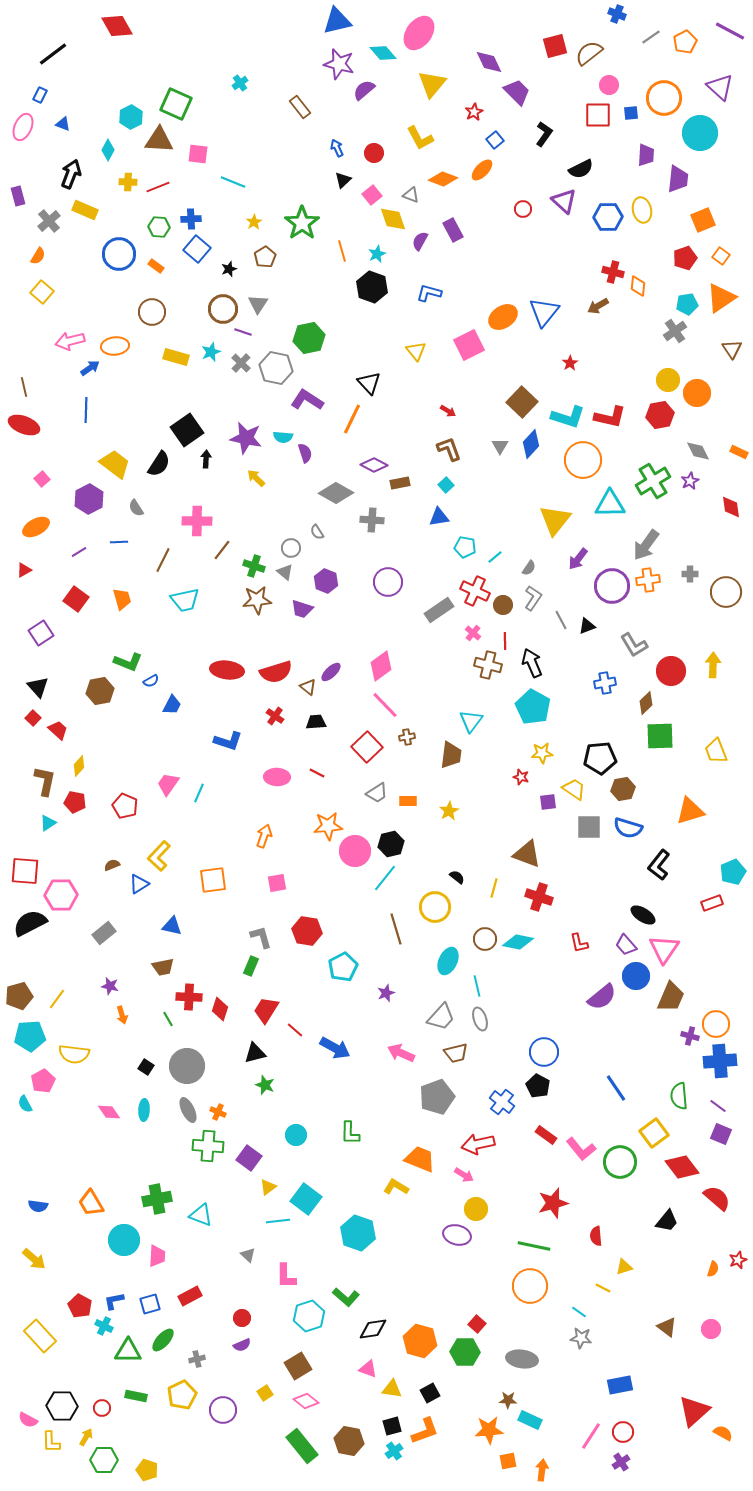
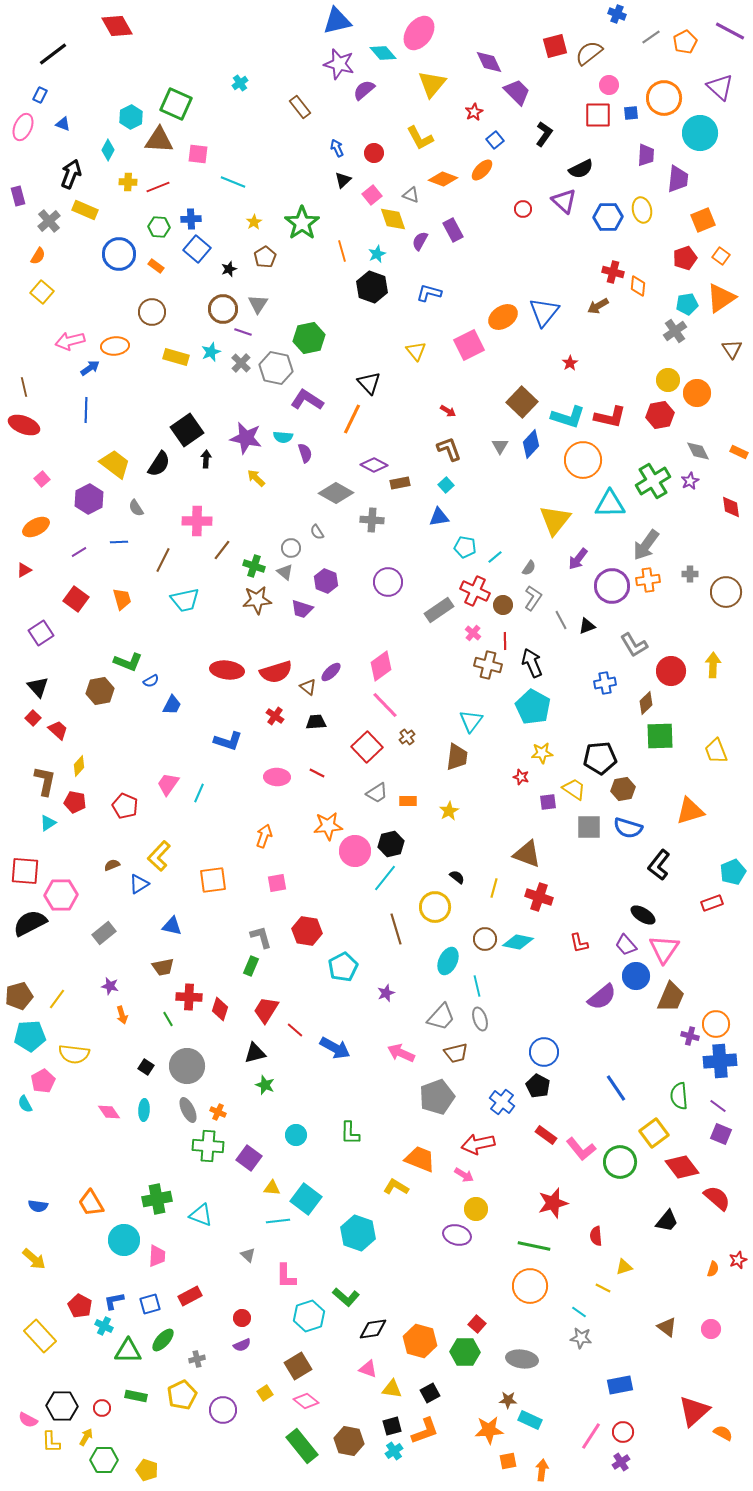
brown cross at (407, 737): rotated 28 degrees counterclockwise
brown trapezoid at (451, 755): moved 6 px right, 2 px down
yellow triangle at (268, 1187): moved 4 px right, 1 px down; rotated 42 degrees clockwise
